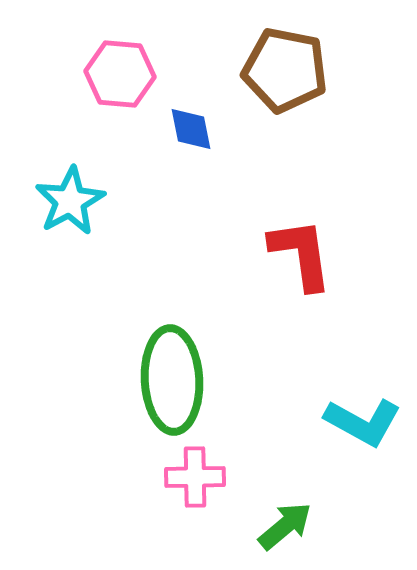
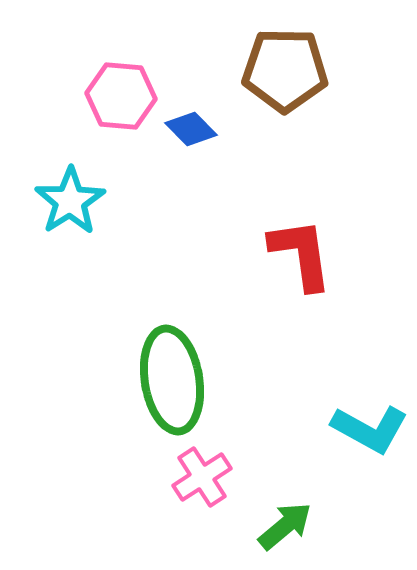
brown pentagon: rotated 10 degrees counterclockwise
pink hexagon: moved 1 px right, 22 px down
blue diamond: rotated 33 degrees counterclockwise
cyan star: rotated 4 degrees counterclockwise
green ellipse: rotated 6 degrees counterclockwise
cyan L-shape: moved 7 px right, 7 px down
pink cross: moved 7 px right; rotated 32 degrees counterclockwise
